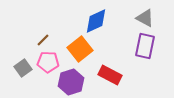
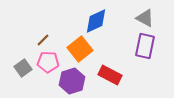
purple hexagon: moved 1 px right, 1 px up
